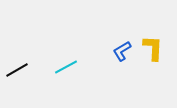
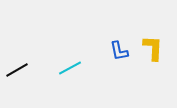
blue L-shape: moved 3 px left; rotated 70 degrees counterclockwise
cyan line: moved 4 px right, 1 px down
